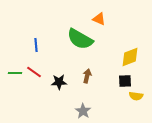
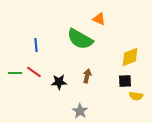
gray star: moved 3 px left
